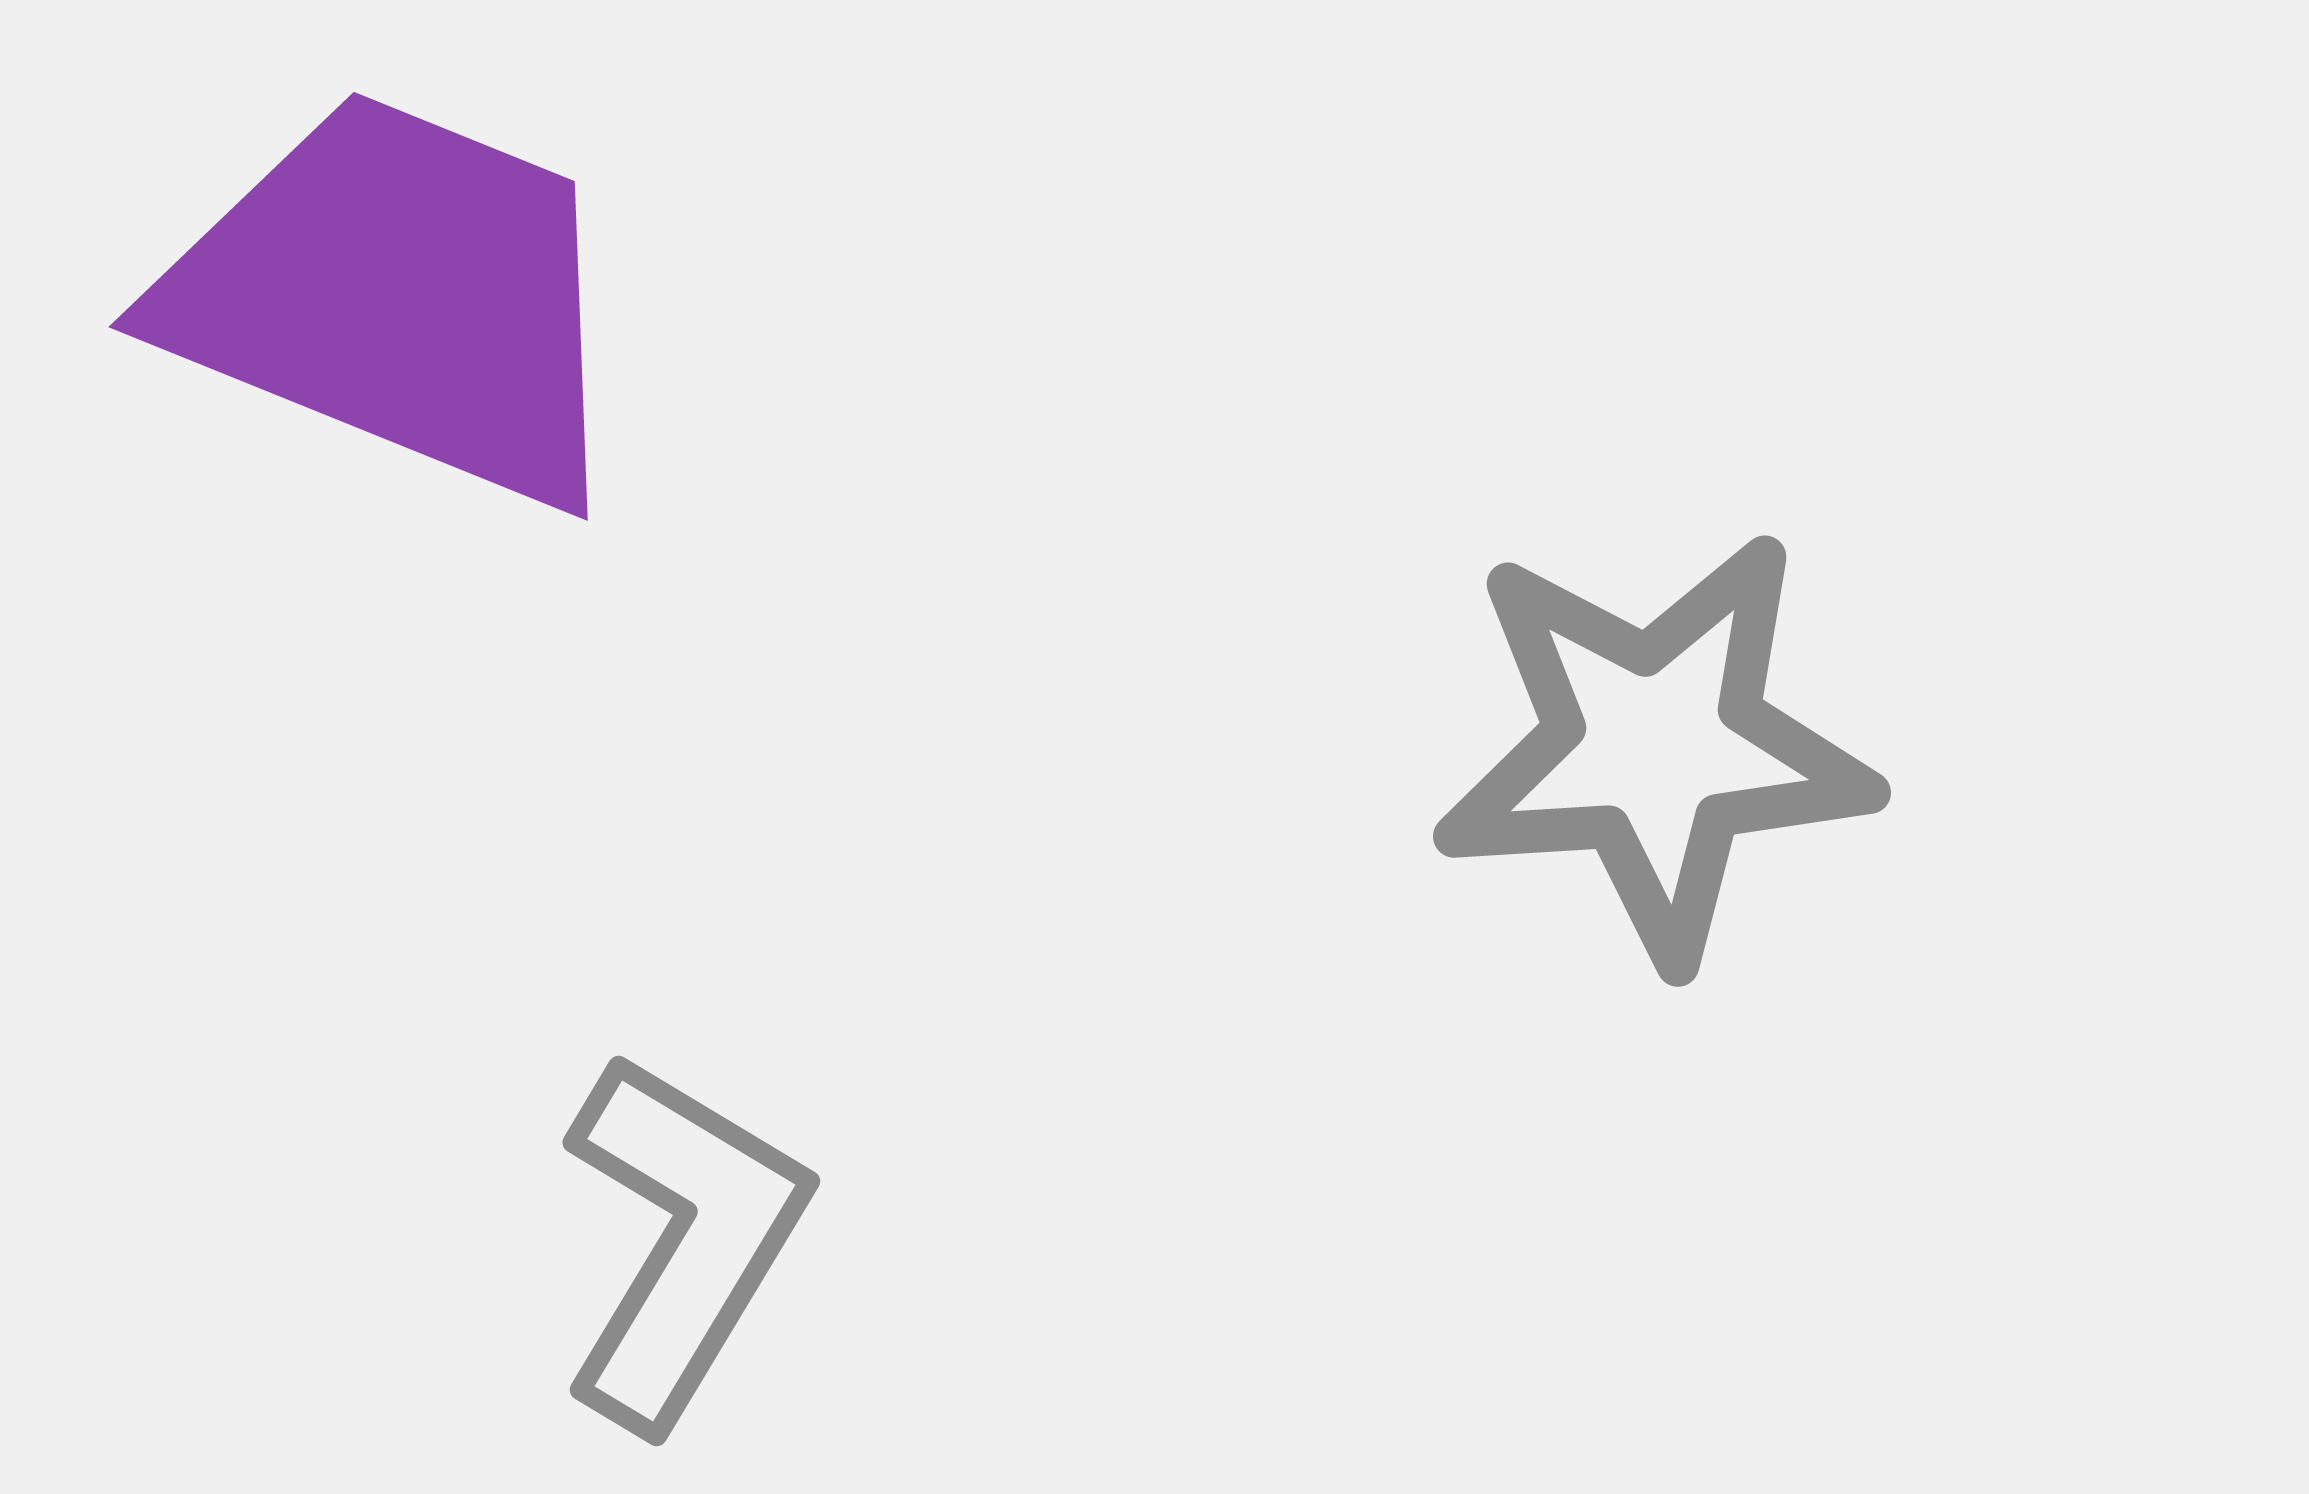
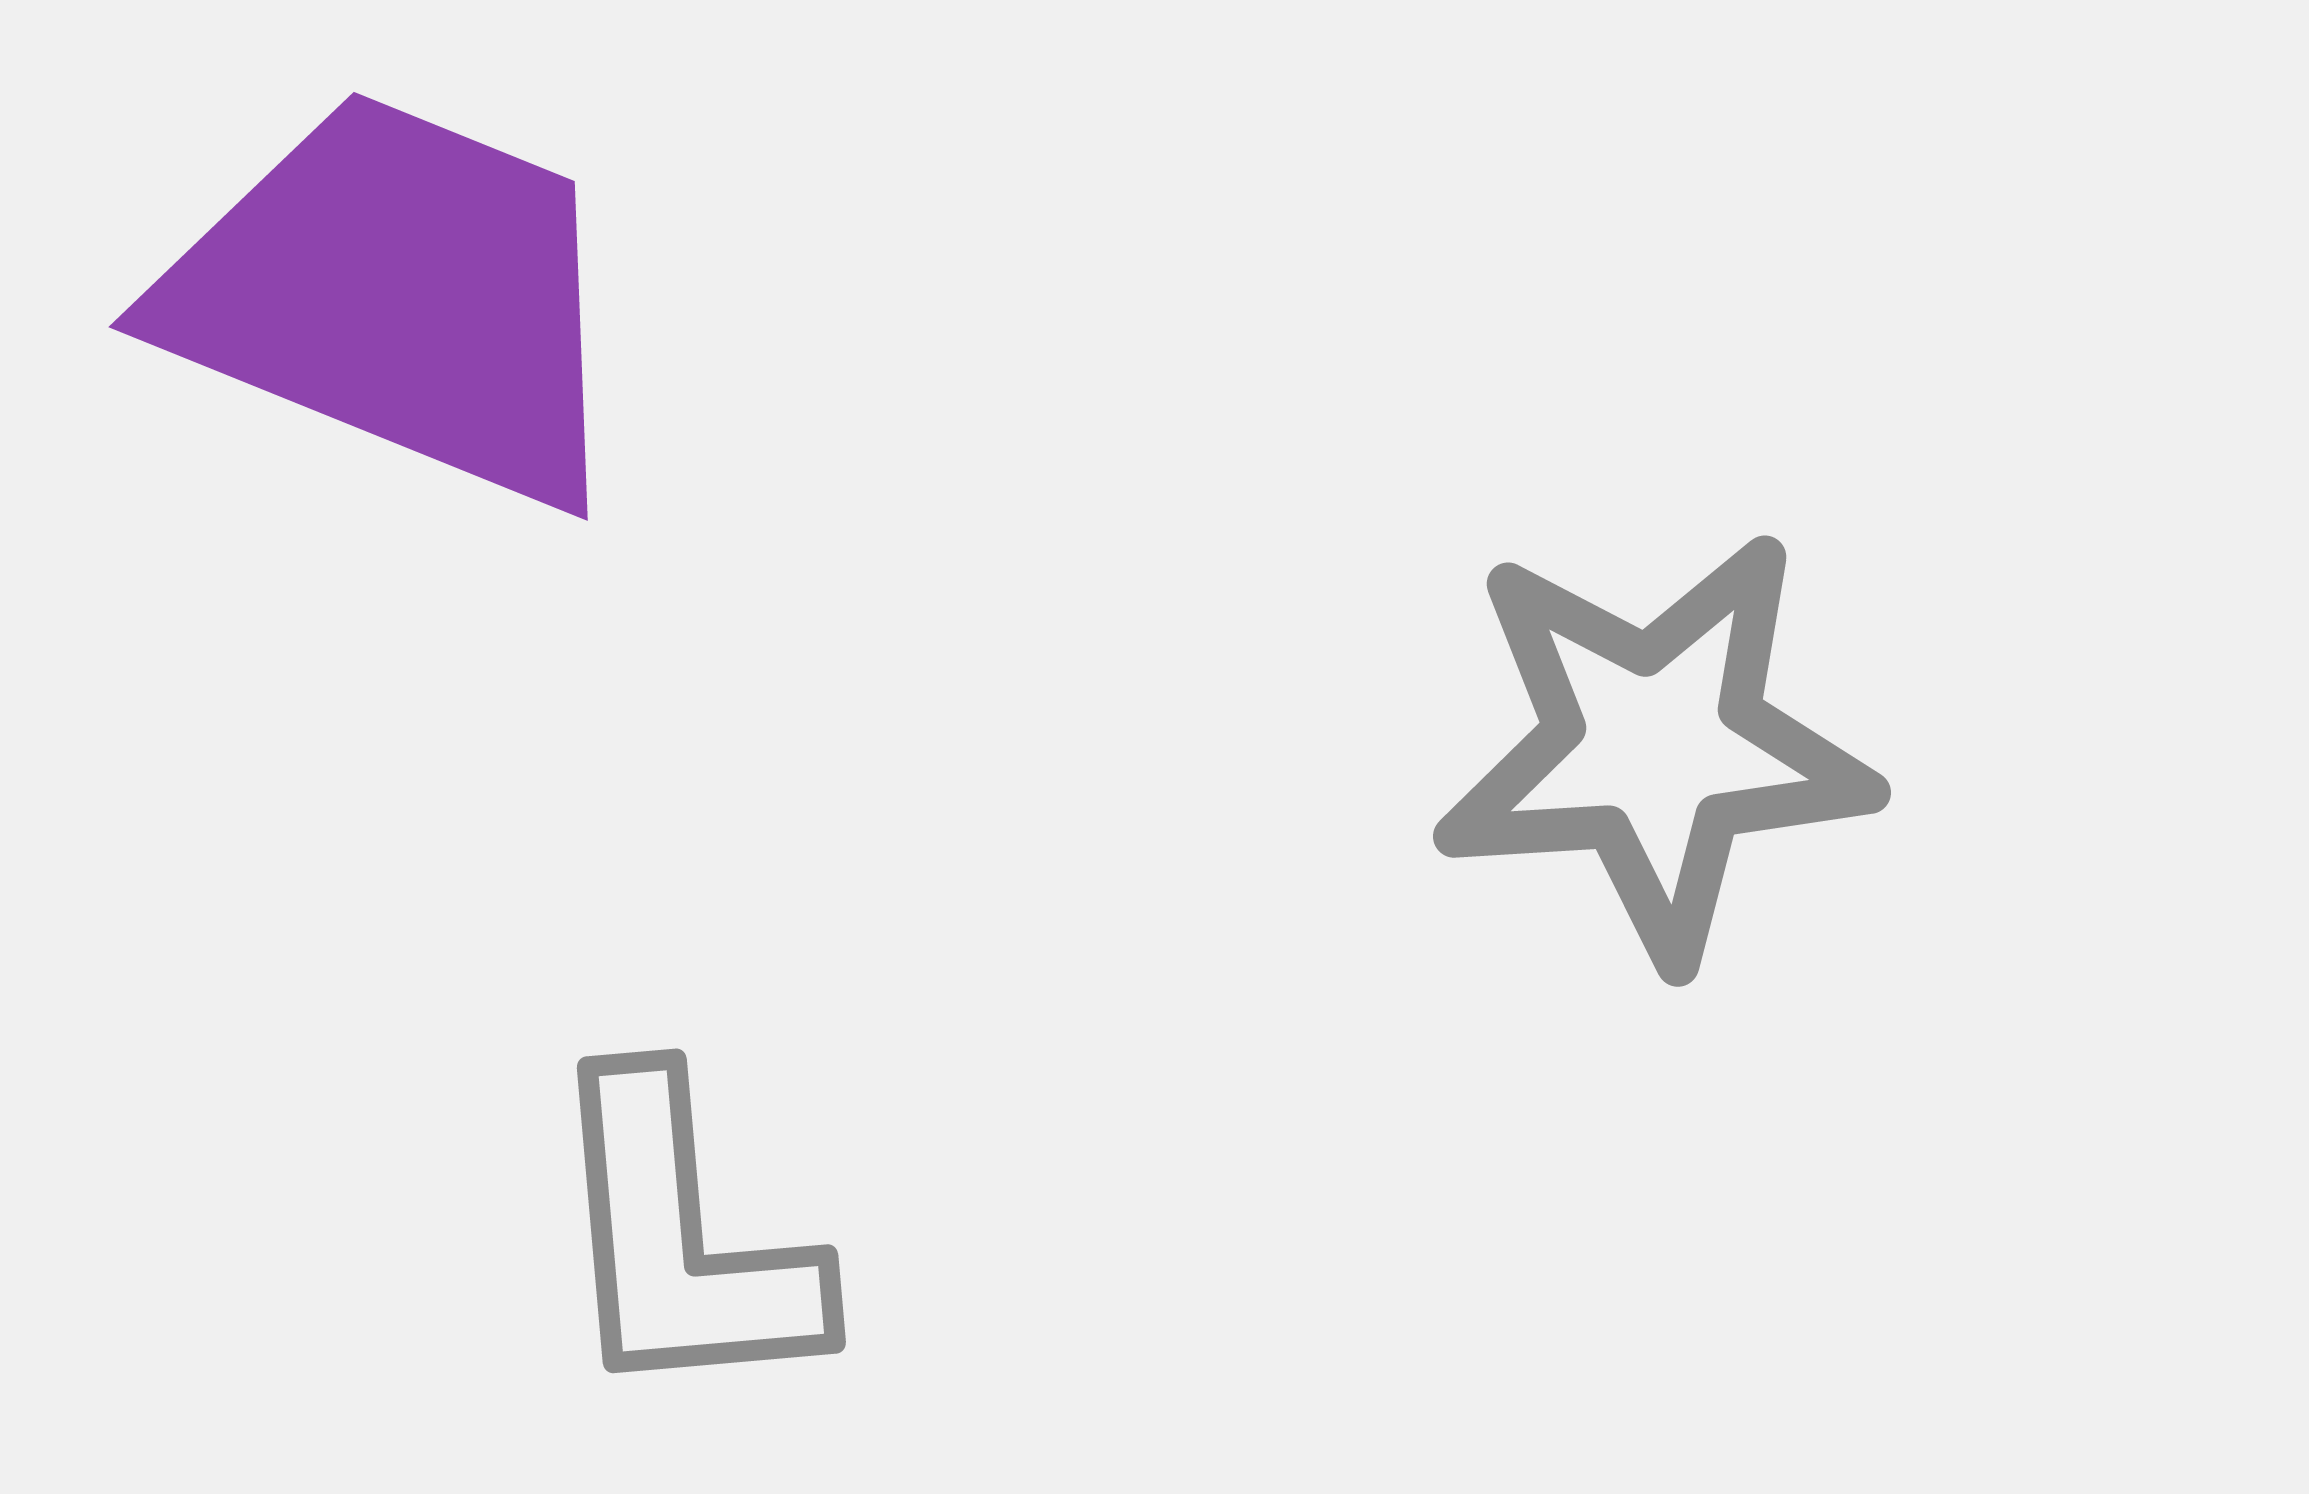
gray L-shape: rotated 144 degrees clockwise
